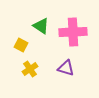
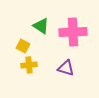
yellow square: moved 2 px right, 1 px down
yellow cross: moved 1 px left, 4 px up; rotated 28 degrees clockwise
